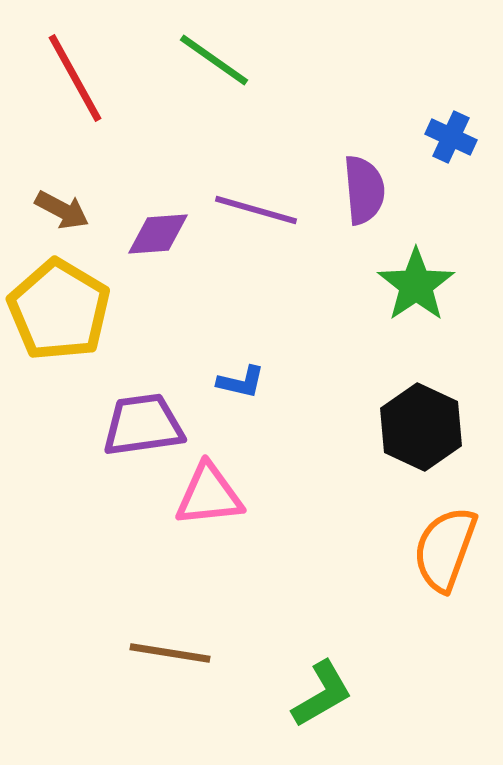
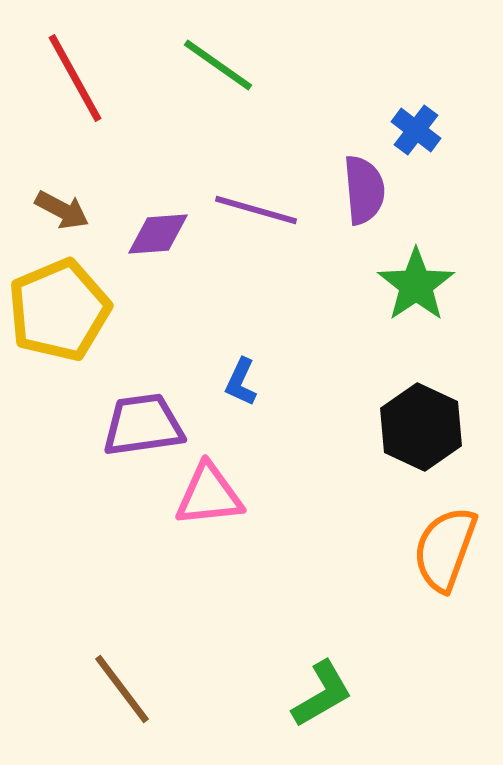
green line: moved 4 px right, 5 px down
blue cross: moved 35 px left, 7 px up; rotated 12 degrees clockwise
yellow pentagon: rotated 18 degrees clockwise
blue L-shape: rotated 102 degrees clockwise
brown line: moved 48 px left, 36 px down; rotated 44 degrees clockwise
